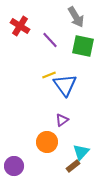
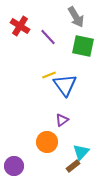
purple line: moved 2 px left, 3 px up
